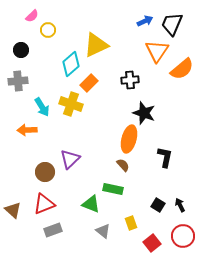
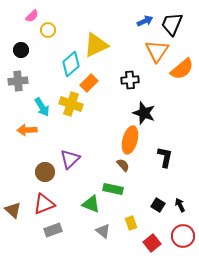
orange ellipse: moved 1 px right, 1 px down
